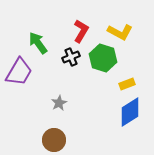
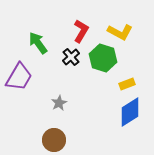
black cross: rotated 18 degrees counterclockwise
purple trapezoid: moved 5 px down
